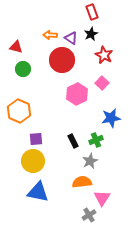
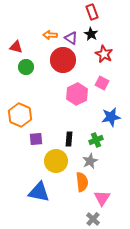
black star: rotated 16 degrees counterclockwise
red star: moved 1 px up
red circle: moved 1 px right
green circle: moved 3 px right, 2 px up
pink square: rotated 16 degrees counterclockwise
orange hexagon: moved 1 px right, 4 px down
blue star: moved 1 px up
black rectangle: moved 4 px left, 2 px up; rotated 32 degrees clockwise
yellow circle: moved 23 px right
orange semicircle: rotated 90 degrees clockwise
blue triangle: moved 1 px right
gray cross: moved 4 px right, 4 px down; rotated 16 degrees counterclockwise
